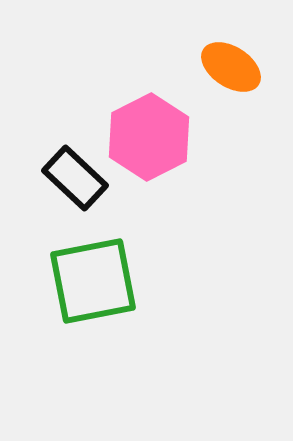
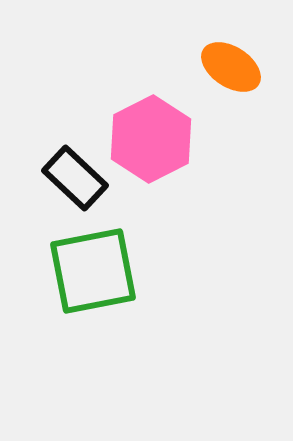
pink hexagon: moved 2 px right, 2 px down
green square: moved 10 px up
